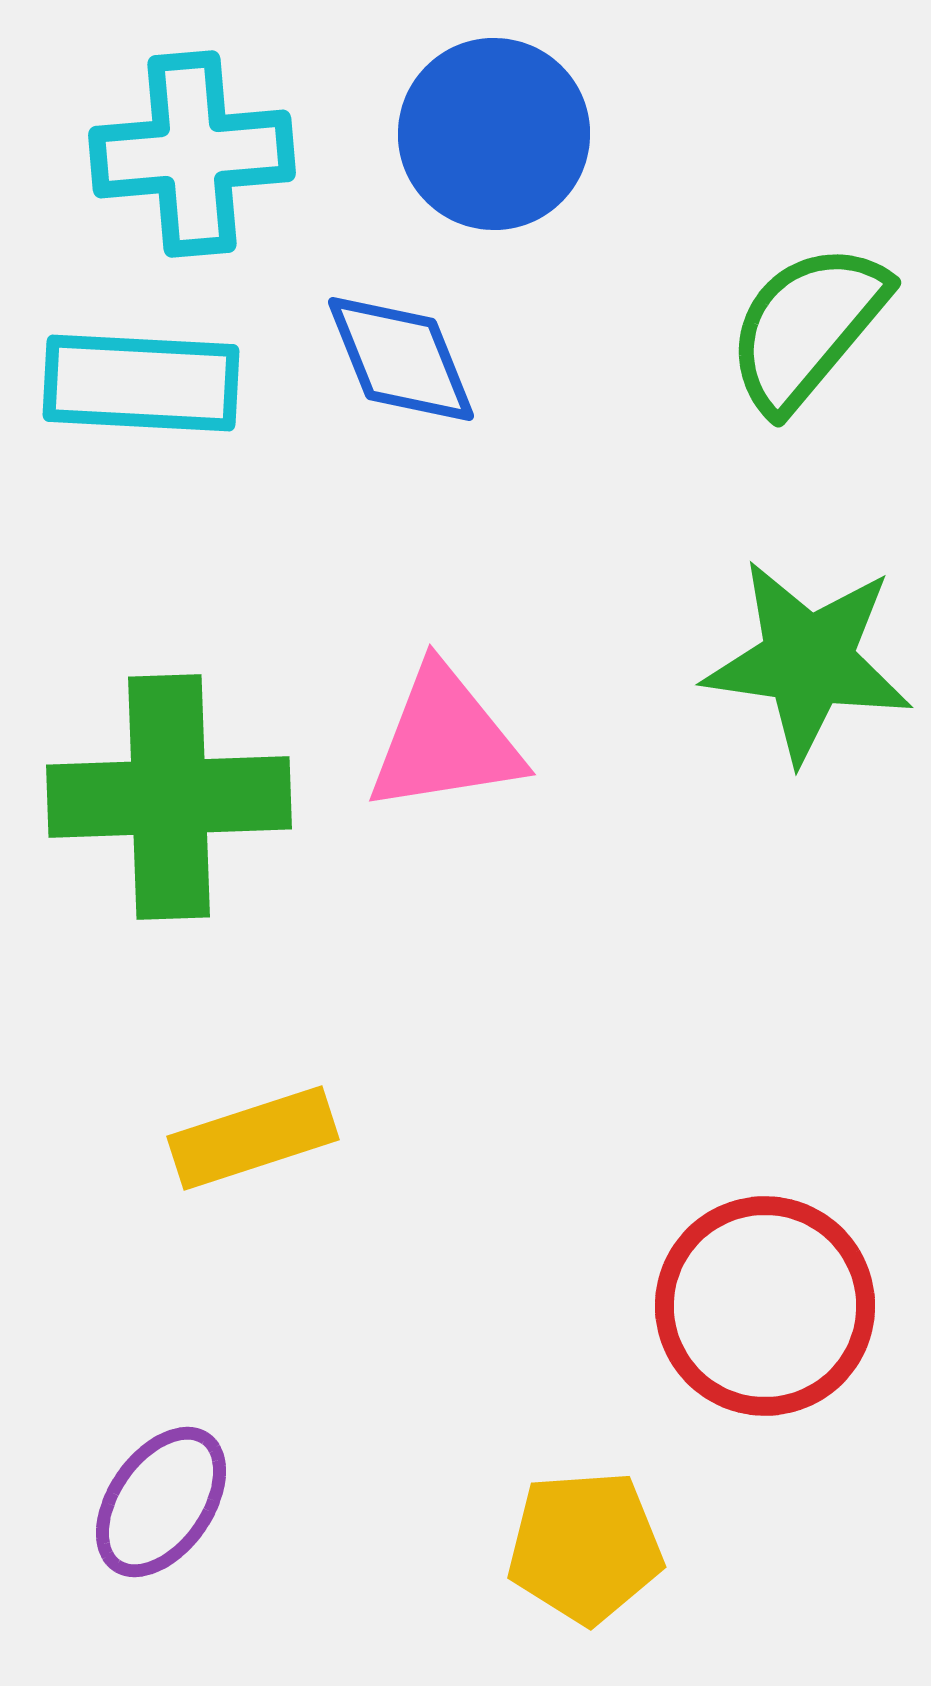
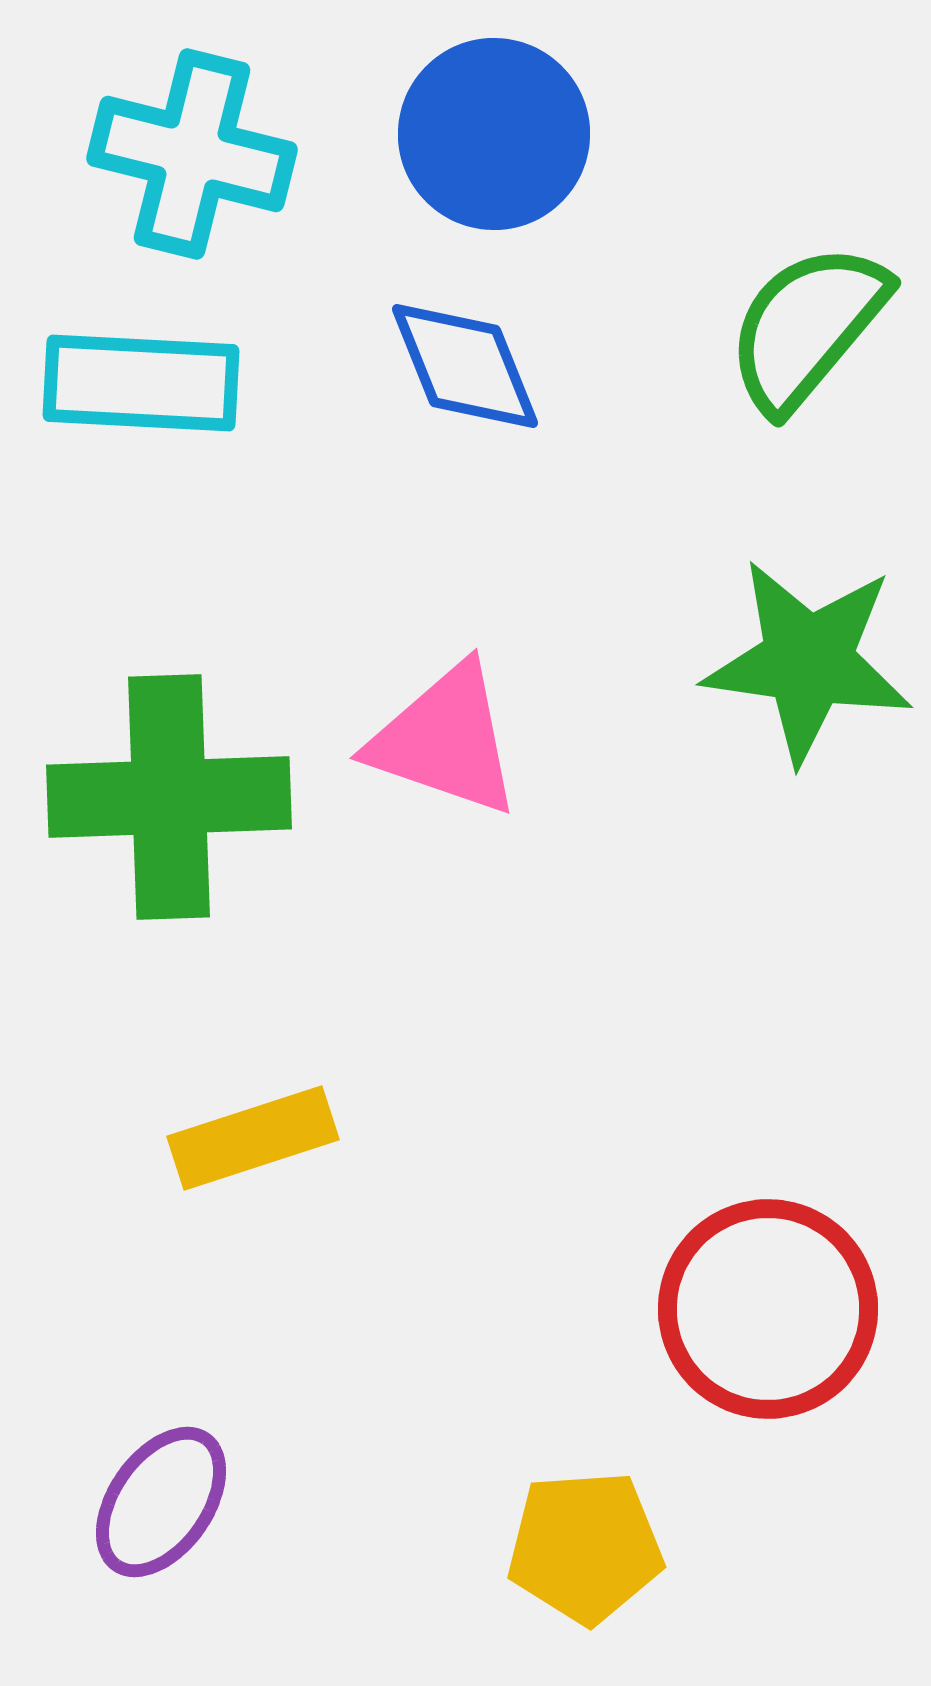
cyan cross: rotated 19 degrees clockwise
blue diamond: moved 64 px right, 7 px down
pink triangle: rotated 28 degrees clockwise
red circle: moved 3 px right, 3 px down
